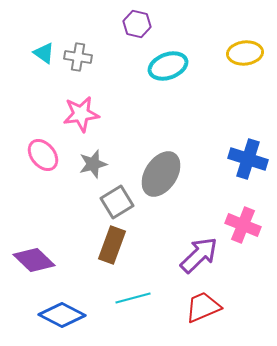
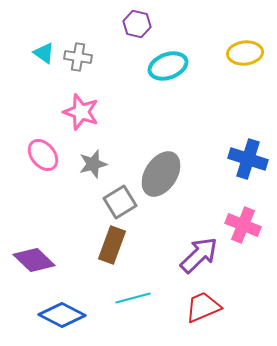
pink star: moved 2 px up; rotated 27 degrees clockwise
gray square: moved 3 px right
